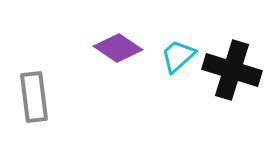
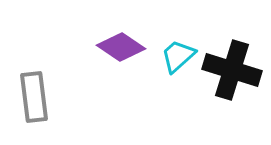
purple diamond: moved 3 px right, 1 px up
